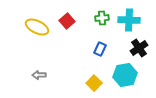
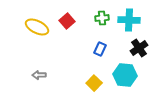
cyan hexagon: rotated 15 degrees clockwise
